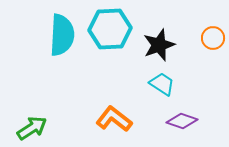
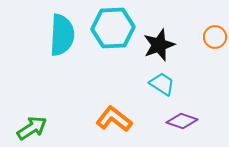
cyan hexagon: moved 3 px right, 1 px up
orange circle: moved 2 px right, 1 px up
